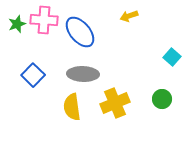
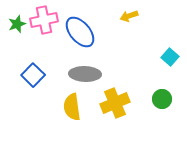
pink cross: rotated 16 degrees counterclockwise
cyan square: moved 2 px left
gray ellipse: moved 2 px right
